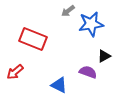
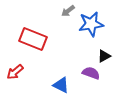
purple semicircle: moved 3 px right, 1 px down
blue triangle: moved 2 px right
